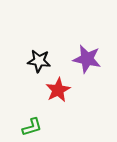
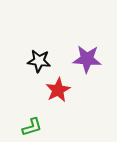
purple star: rotated 8 degrees counterclockwise
